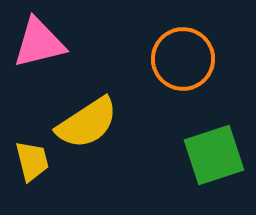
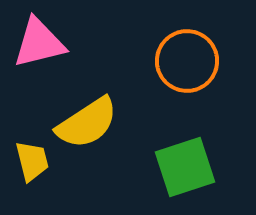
orange circle: moved 4 px right, 2 px down
green square: moved 29 px left, 12 px down
